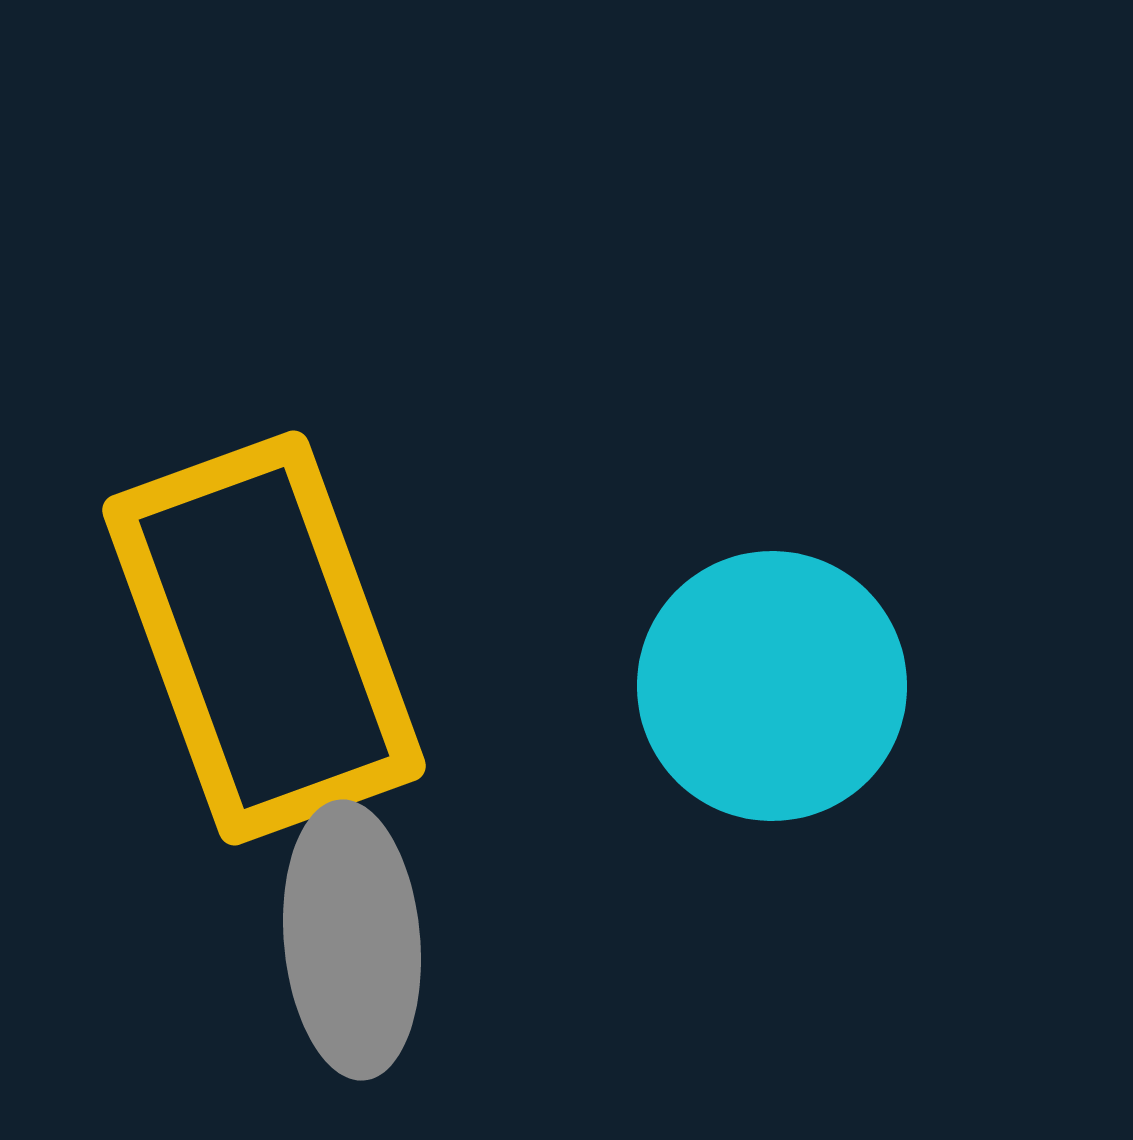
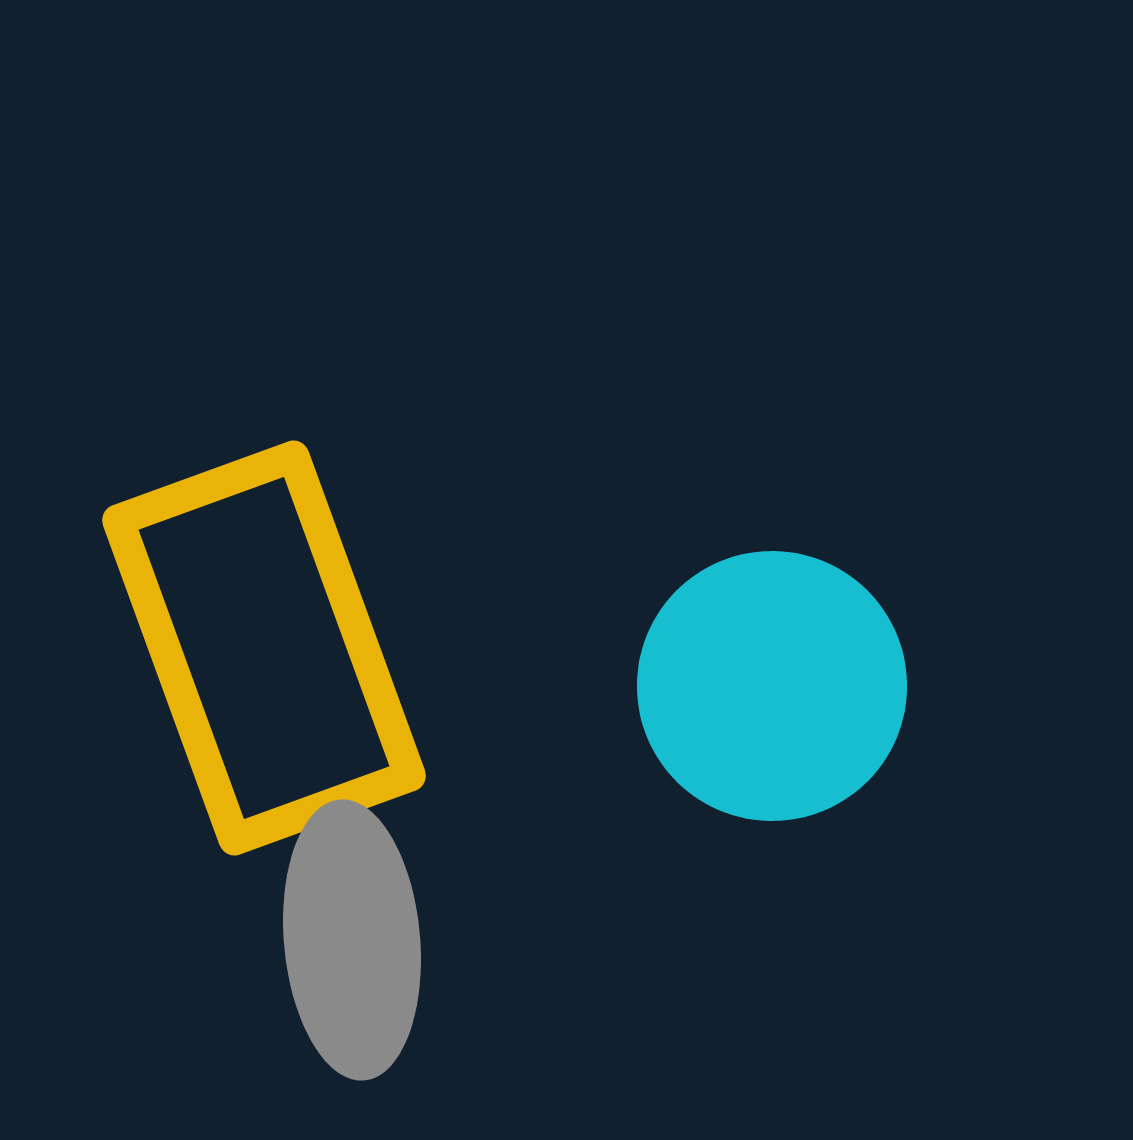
yellow rectangle: moved 10 px down
